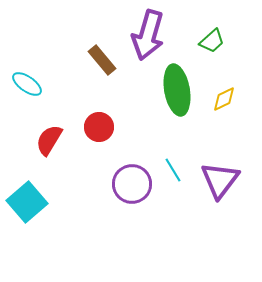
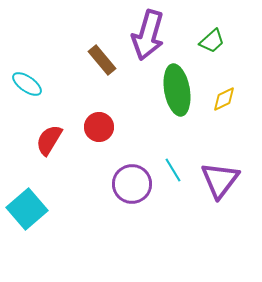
cyan square: moved 7 px down
